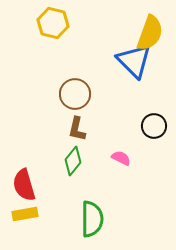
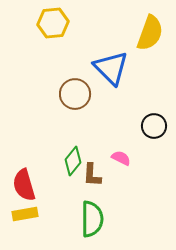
yellow hexagon: rotated 20 degrees counterclockwise
blue triangle: moved 23 px left, 7 px down
brown L-shape: moved 15 px right, 46 px down; rotated 10 degrees counterclockwise
